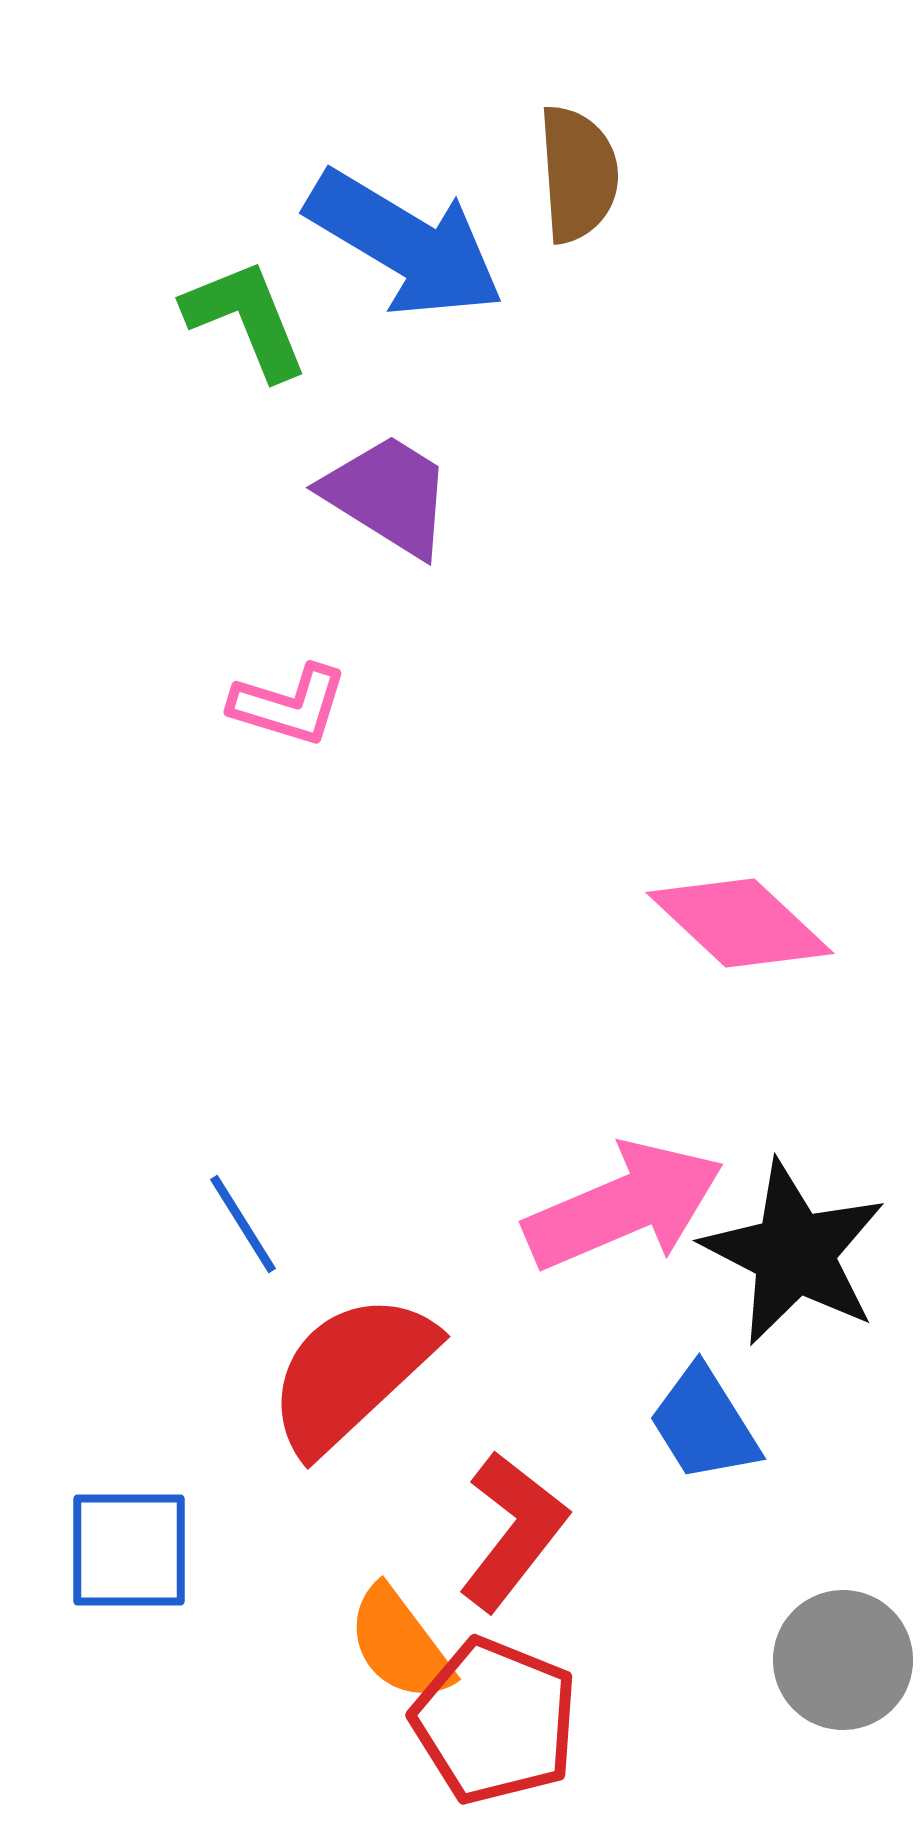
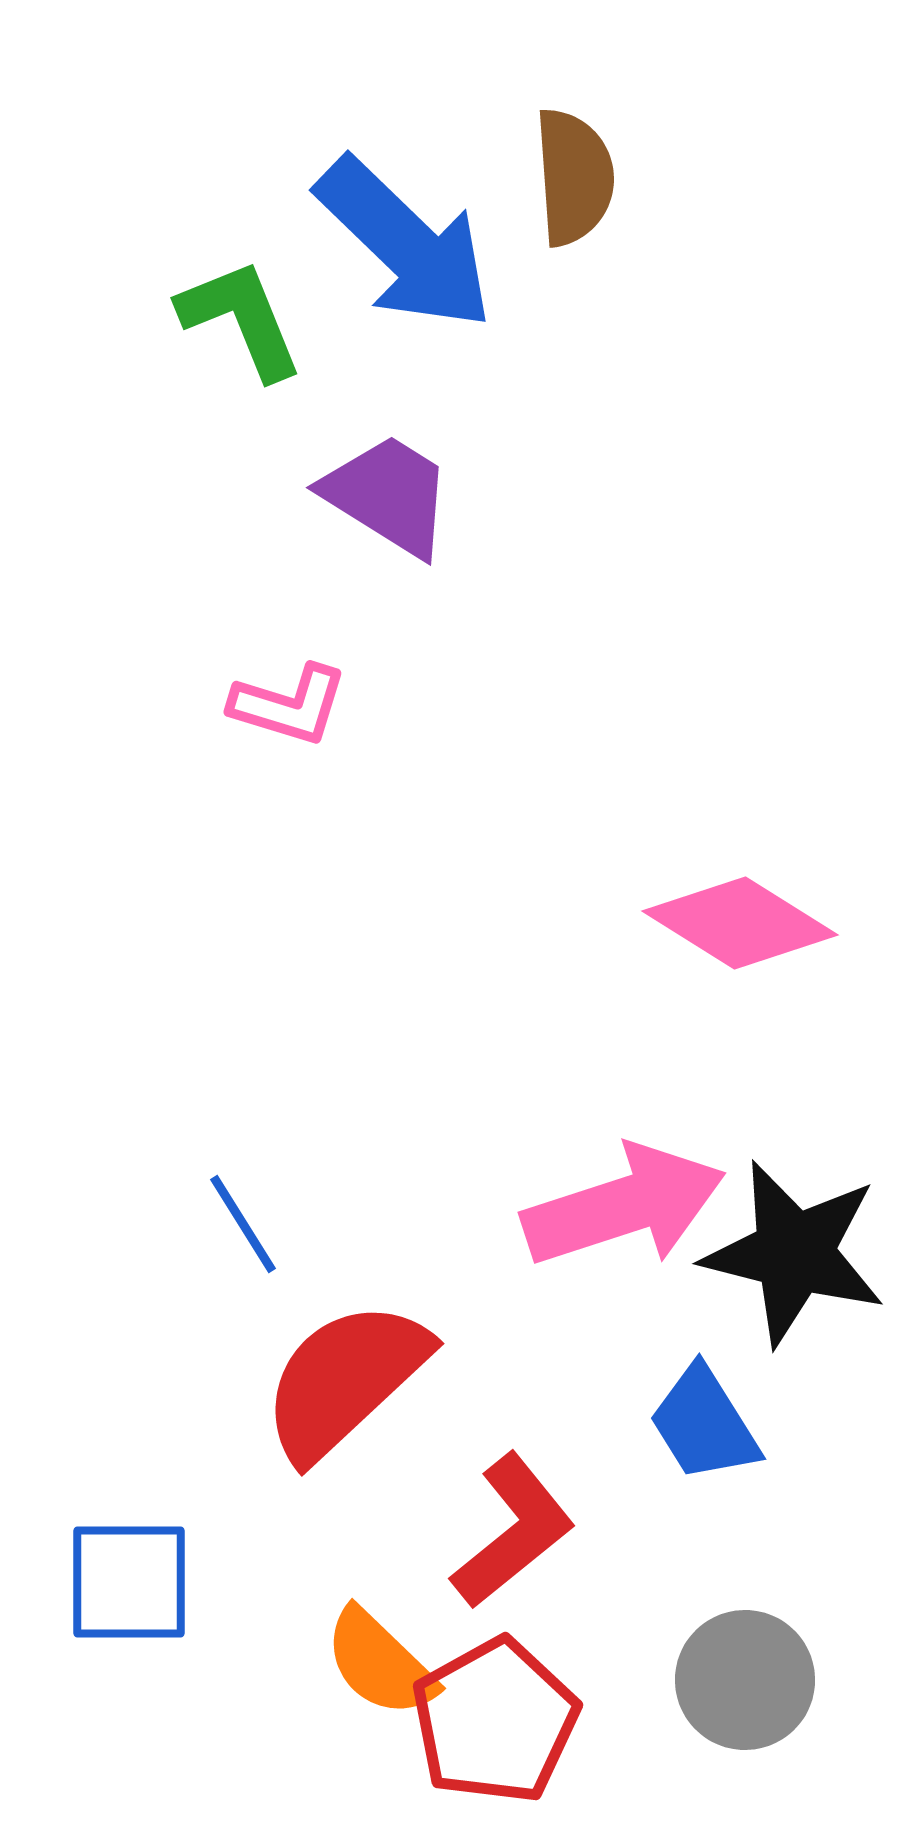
brown semicircle: moved 4 px left, 3 px down
blue arrow: rotated 13 degrees clockwise
green L-shape: moved 5 px left
pink diamond: rotated 11 degrees counterclockwise
pink arrow: rotated 5 degrees clockwise
black star: rotated 13 degrees counterclockwise
red semicircle: moved 6 px left, 7 px down
red L-shape: rotated 13 degrees clockwise
blue square: moved 32 px down
orange semicircle: moved 20 px left, 19 px down; rotated 9 degrees counterclockwise
gray circle: moved 98 px left, 20 px down
red pentagon: rotated 21 degrees clockwise
